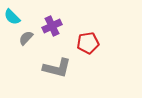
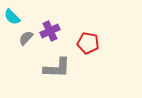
purple cross: moved 2 px left, 5 px down
red pentagon: rotated 20 degrees clockwise
gray L-shape: rotated 12 degrees counterclockwise
